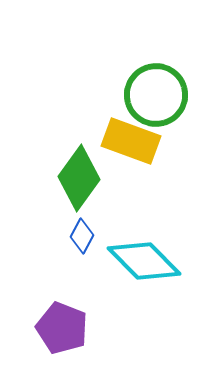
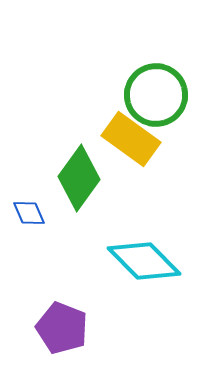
yellow rectangle: moved 2 px up; rotated 16 degrees clockwise
blue diamond: moved 53 px left, 23 px up; rotated 52 degrees counterclockwise
